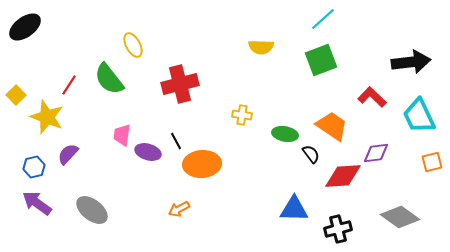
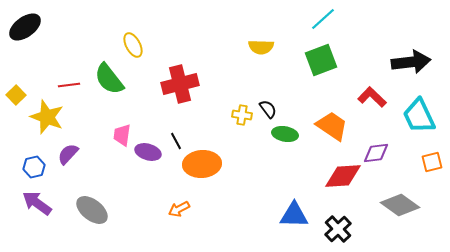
red line: rotated 50 degrees clockwise
black semicircle: moved 43 px left, 45 px up
blue triangle: moved 6 px down
gray diamond: moved 12 px up
black cross: rotated 28 degrees counterclockwise
